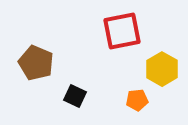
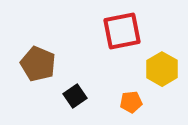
brown pentagon: moved 2 px right, 1 px down
black square: rotated 30 degrees clockwise
orange pentagon: moved 6 px left, 2 px down
